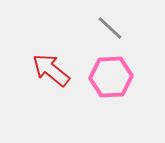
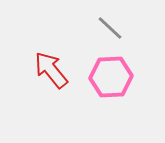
red arrow: rotated 12 degrees clockwise
